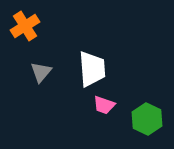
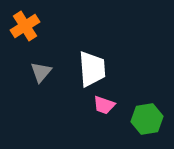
green hexagon: rotated 24 degrees clockwise
